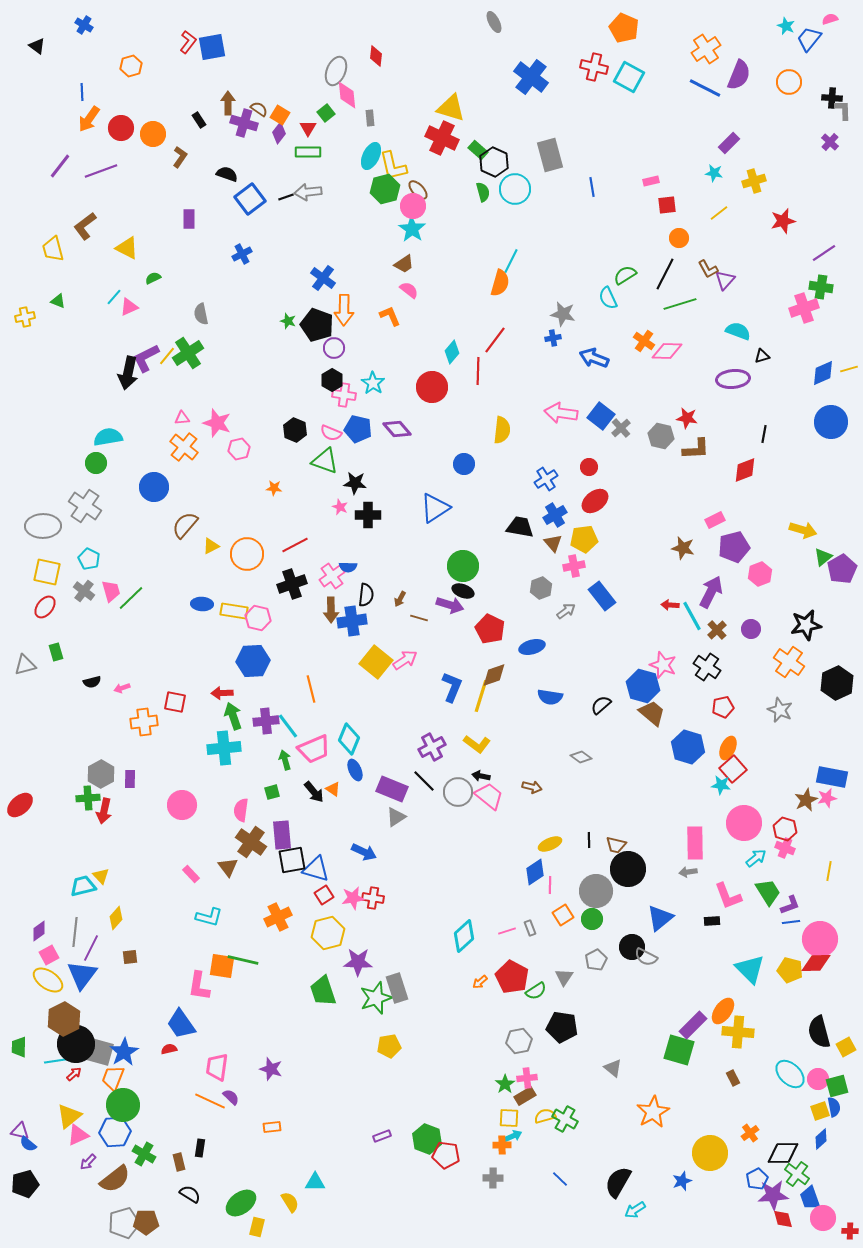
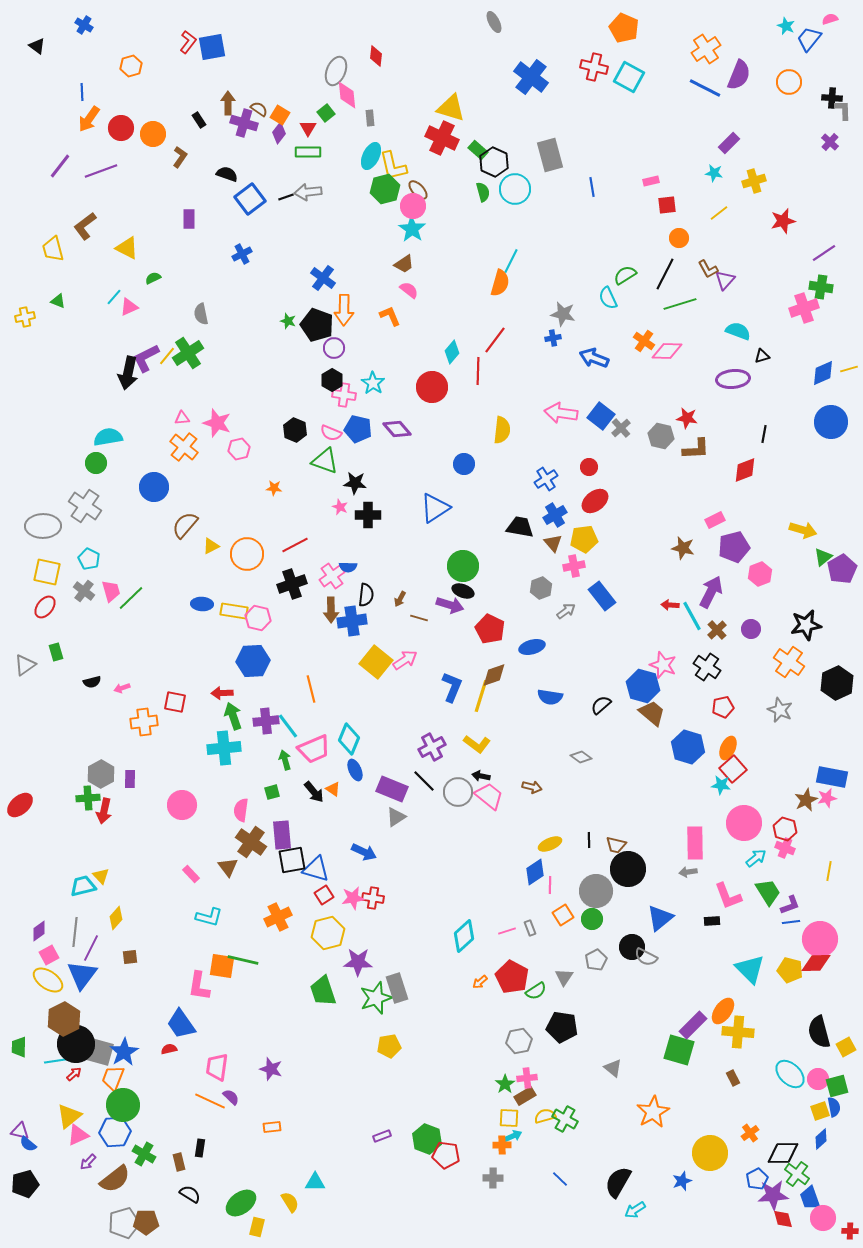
gray triangle at (25, 665): rotated 20 degrees counterclockwise
